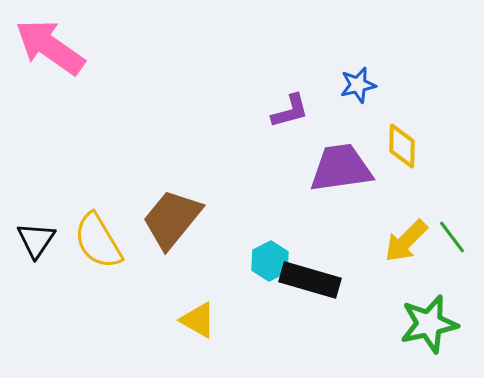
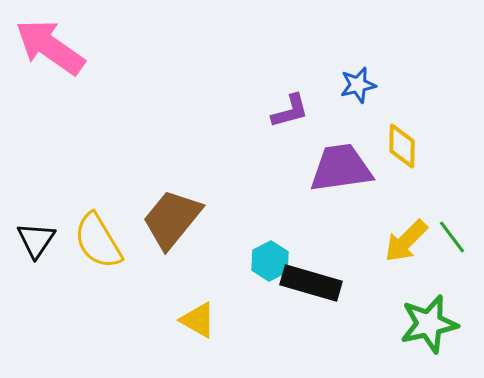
black rectangle: moved 1 px right, 3 px down
